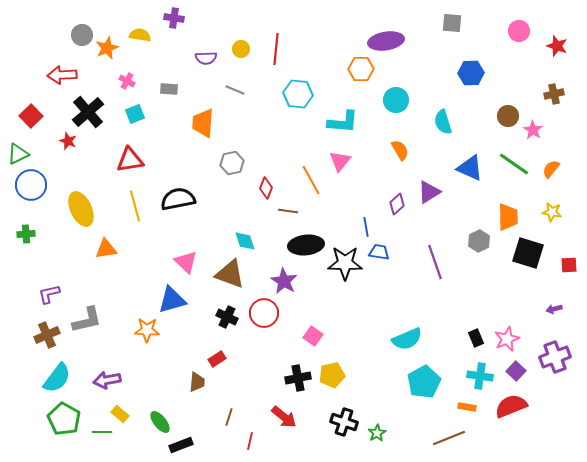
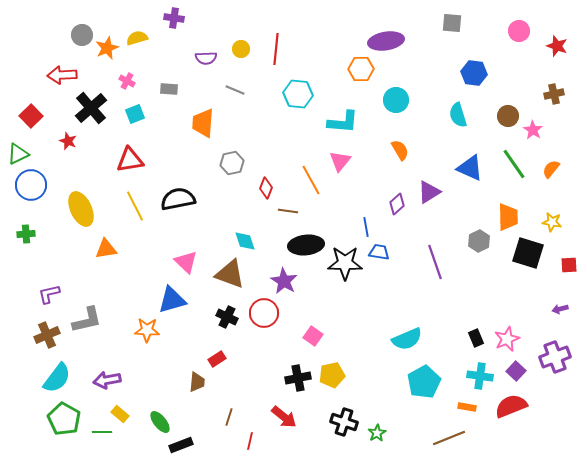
yellow semicircle at (140, 35): moved 3 px left, 3 px down; rotated 25 degrees counterclockwise
blue hexagon at (471, 73): moved 3 px right; rotated 10 degrees clockwise
black cross at (88, 112): moved 3 px right, 4 px up
cyan semicircle at (443, 122): moved 15 px right, 7 px up
green line at (514, 164): rotated 20 degrees clockwise
yellow line at (135, 206): rotated 12 degrees counterclockwise
yellow star at (552, 212): moved 10 px down
purple arrow at (554, 309): moved 6 px right
